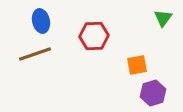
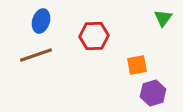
blue ellipse: rotated 30 degrees clockwise
brown line: moved 1 px right, 1 px down
